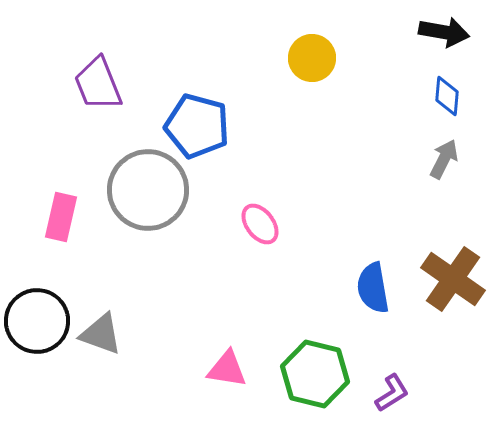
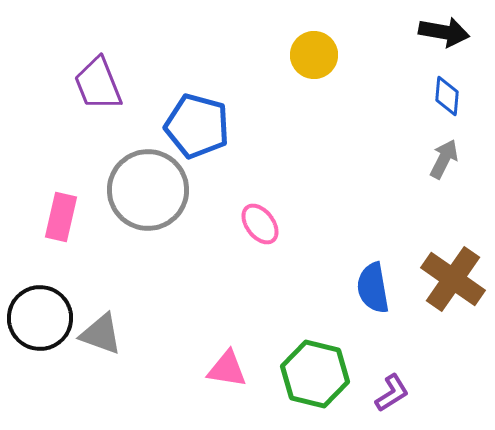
yellow circle: moved 2 px right, 3 px up
black circle: moved 3 px right, 3 px up
